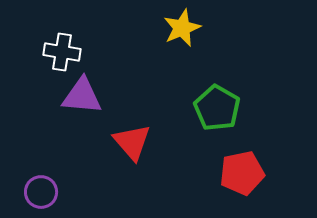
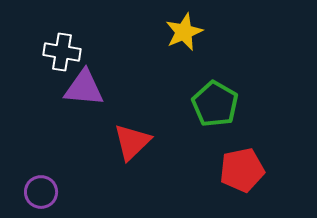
yellow star: moved 2 px right, 4 px down
purple triangle: moved 2 px right, 8 px up
green pentagon: moved 2 px left, 4 px up
red triangle: rotated 27 degrees clockwise
red pentagon: moved 3 px up
